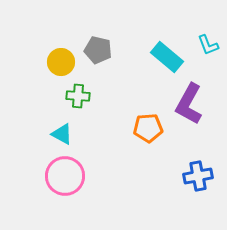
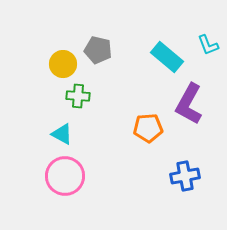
yellow circle: moved 2 px right, 2 px down
blue cross: moved 13 px left
